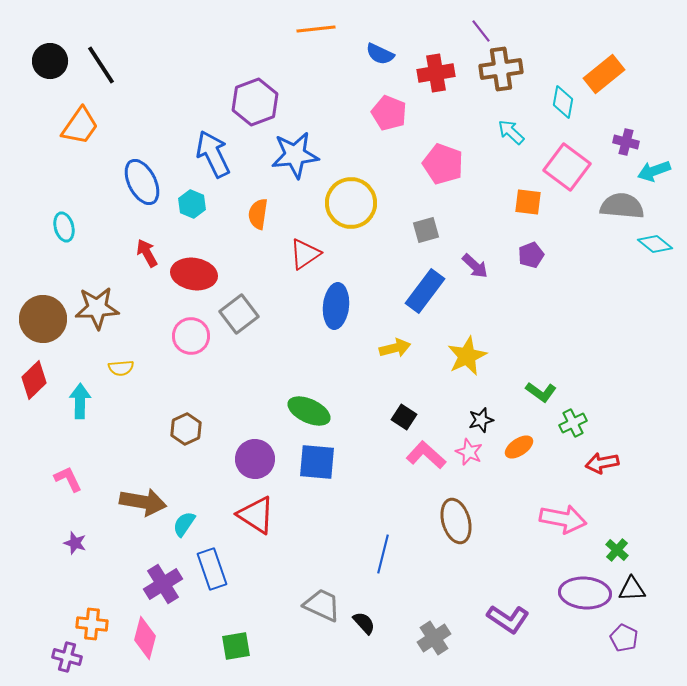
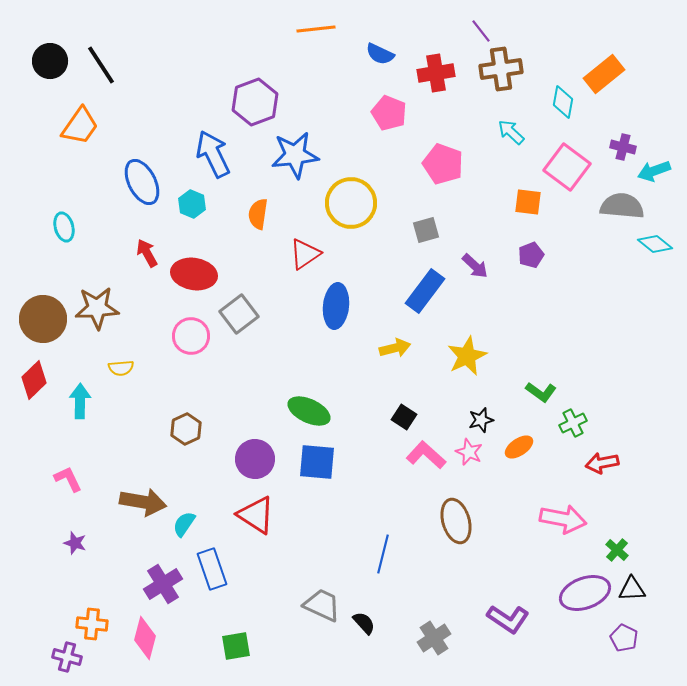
purple cross at (626, 142): moved 3 px left, 5 px down
purple ellipse at (585, 593): rotated 24 degrees counterclockwise
